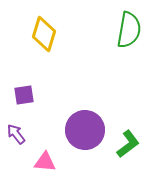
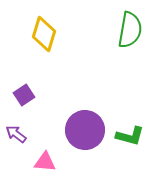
green semicircle: moved 1 px right
purple square: rotated 25 degrees counterclockwise
purple arrow: rotated 15 degrees counterclockwise
green L-shape: moved 2 px right, 8 px up; rotated 52 degrees clockwise
